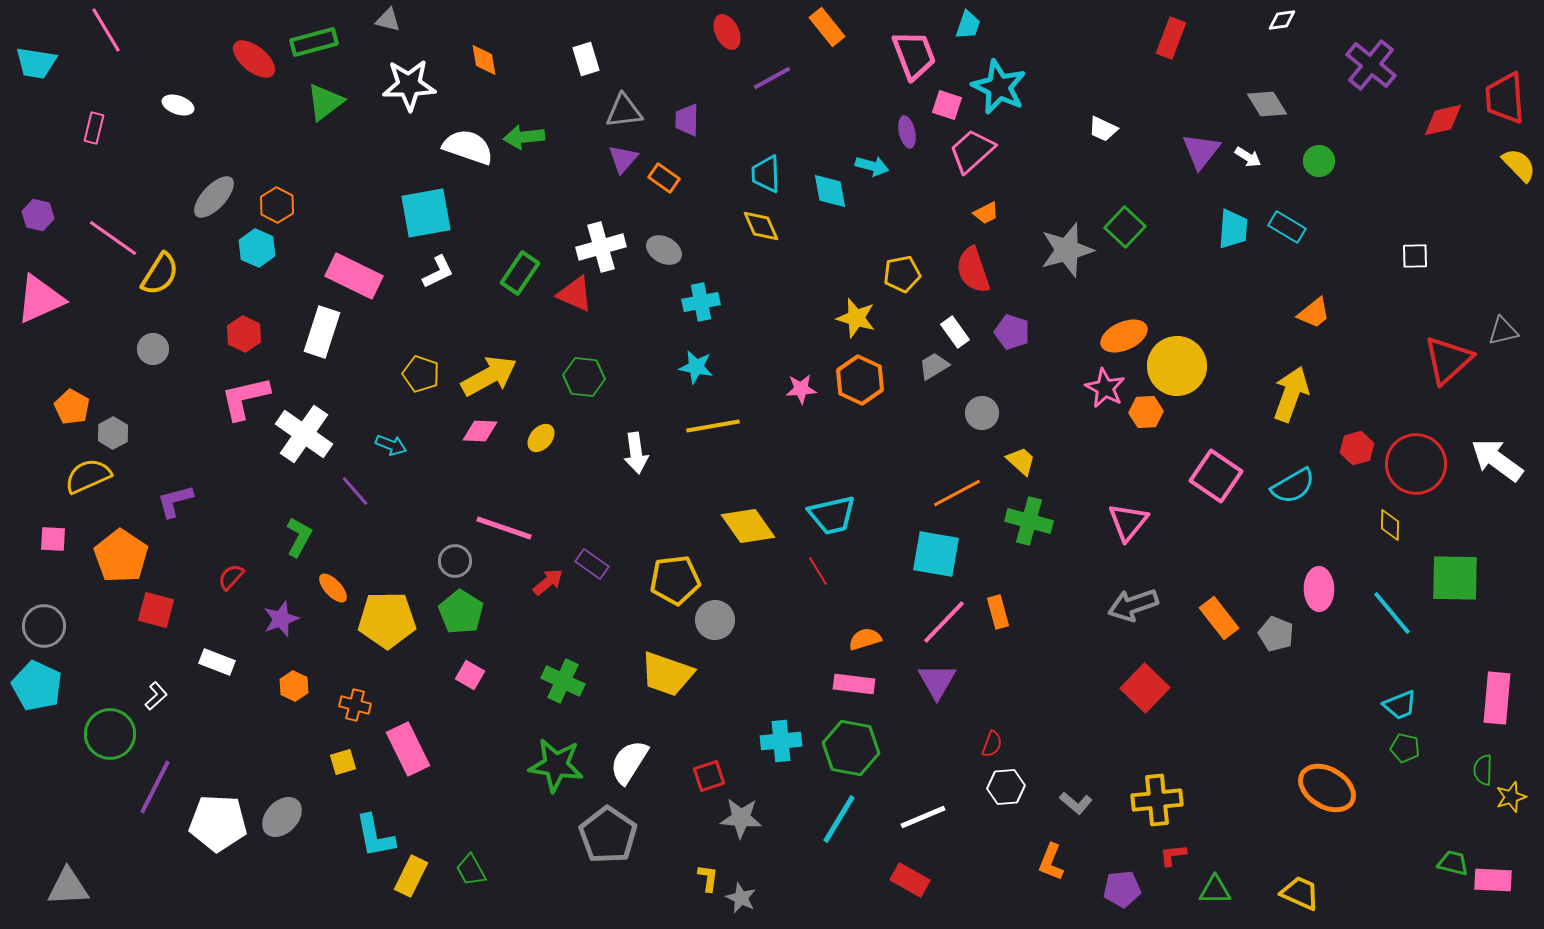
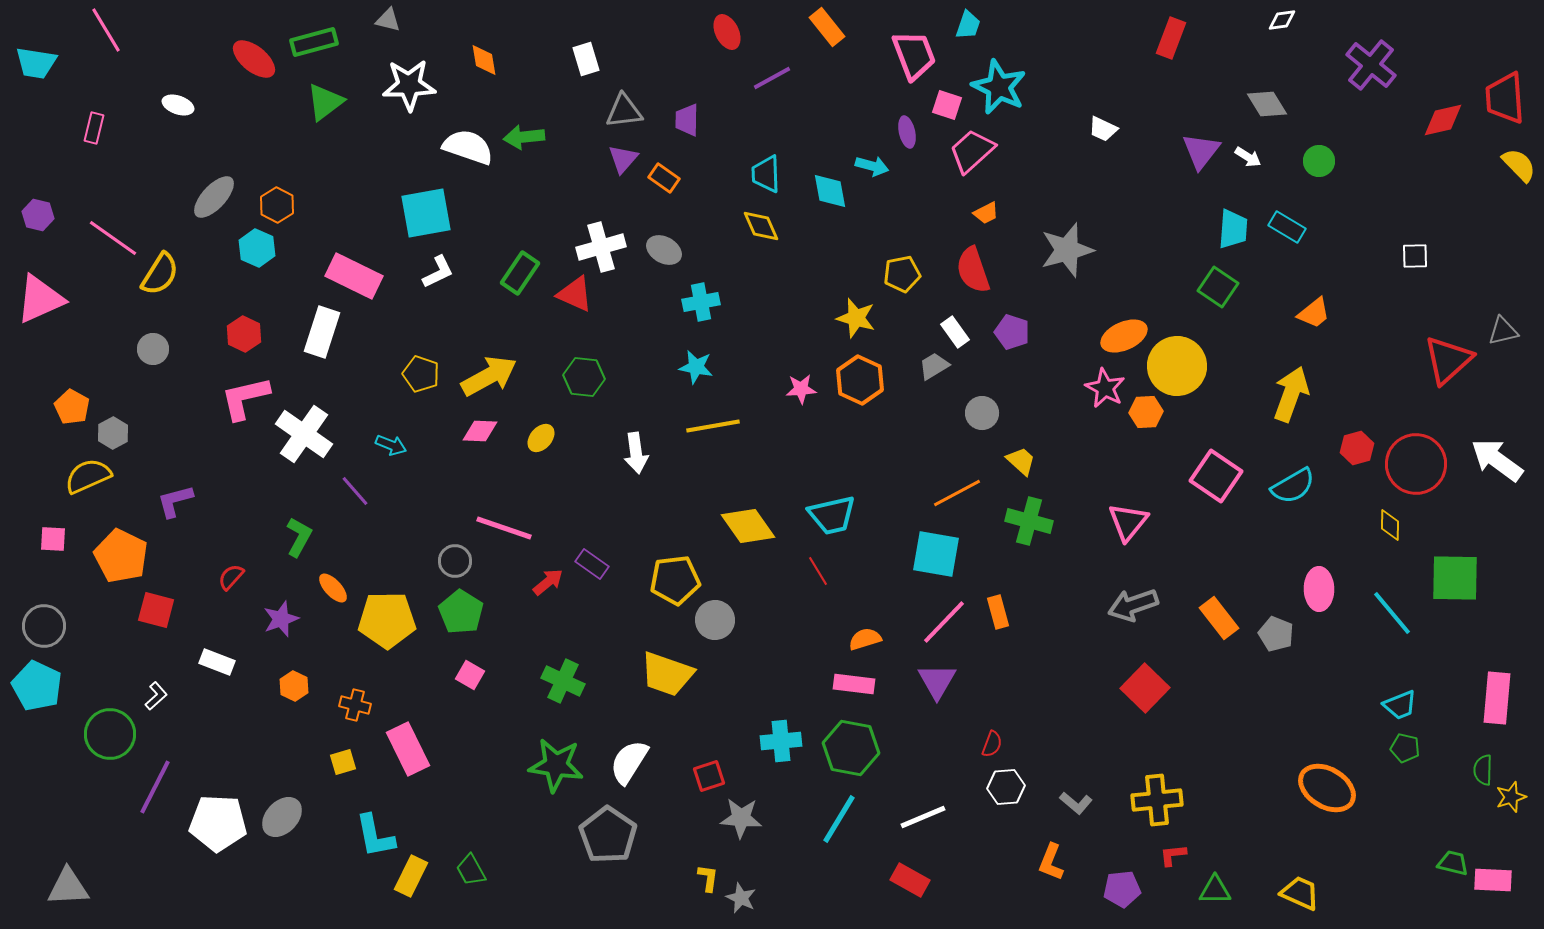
green square at (1125, 227): moved 93 px right, 60 px down; rotated 9 degrees counterclockwise
orange pentagon at (121, 556): rotated 8 degrees counterclockwise
